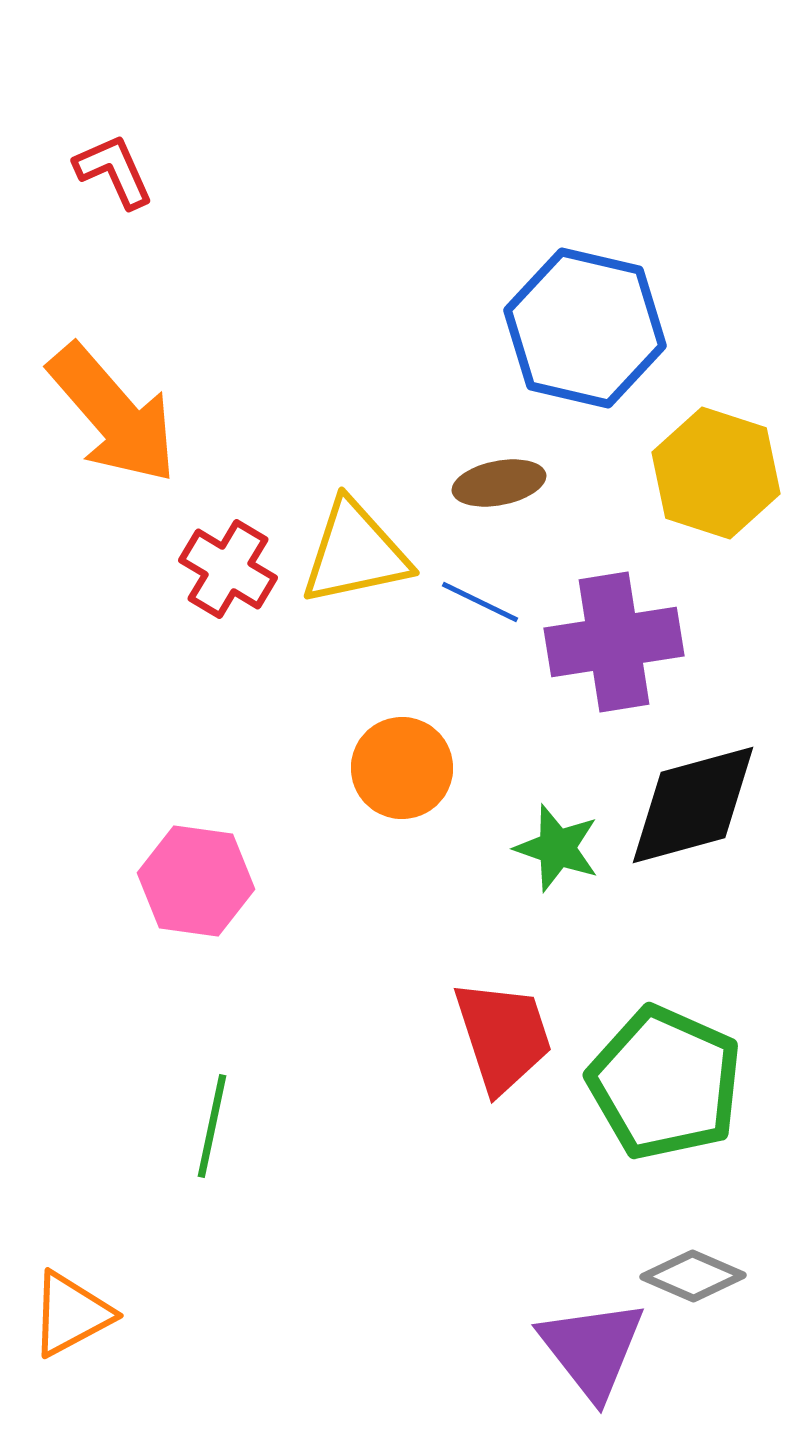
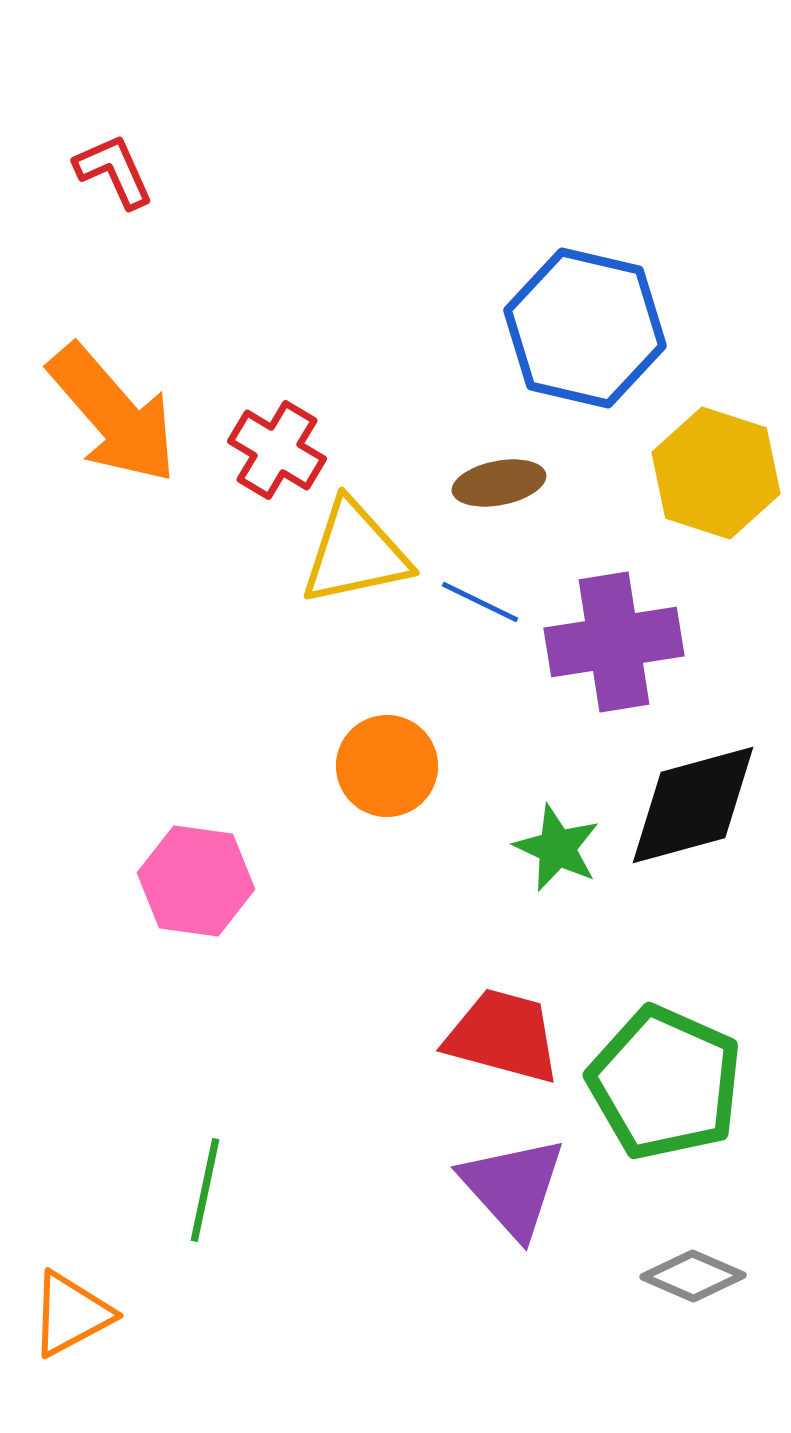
red cross: moved 49 px right, 119 px up
orange circle: moved 15 px left, 2 px up
green star: rotated 6 degrees clockwise
red trapezoid: rotated 57 degrees counterclockwise
green line: moved 7 px left, 64 px down
purple triangle: moved 79 px left, 162 px up; rotated 4 degrees counterclockwise
